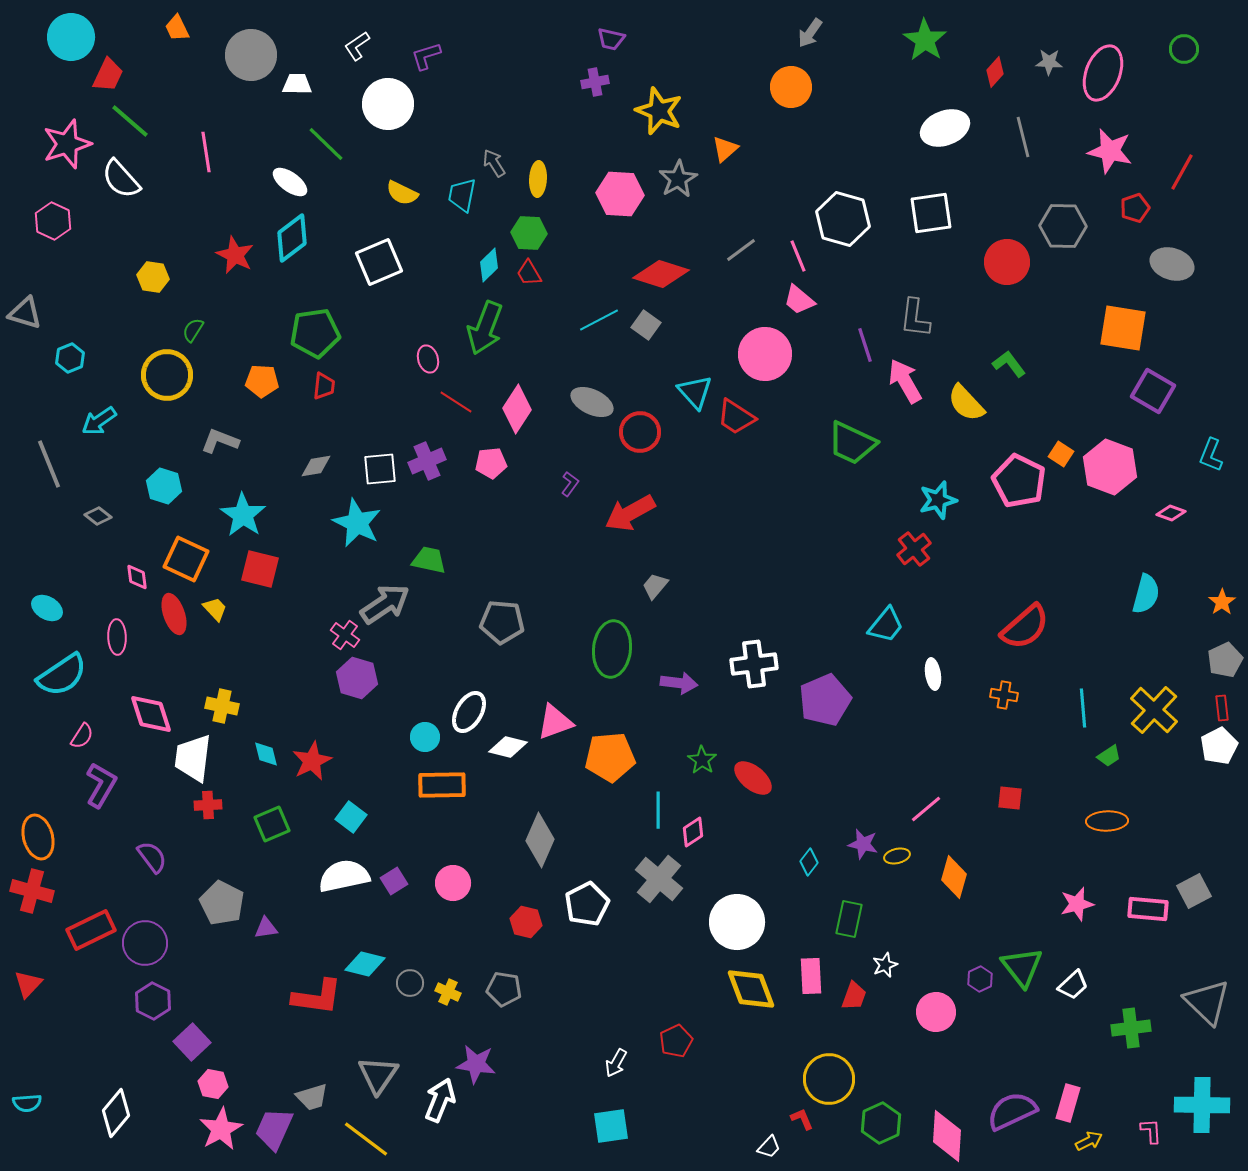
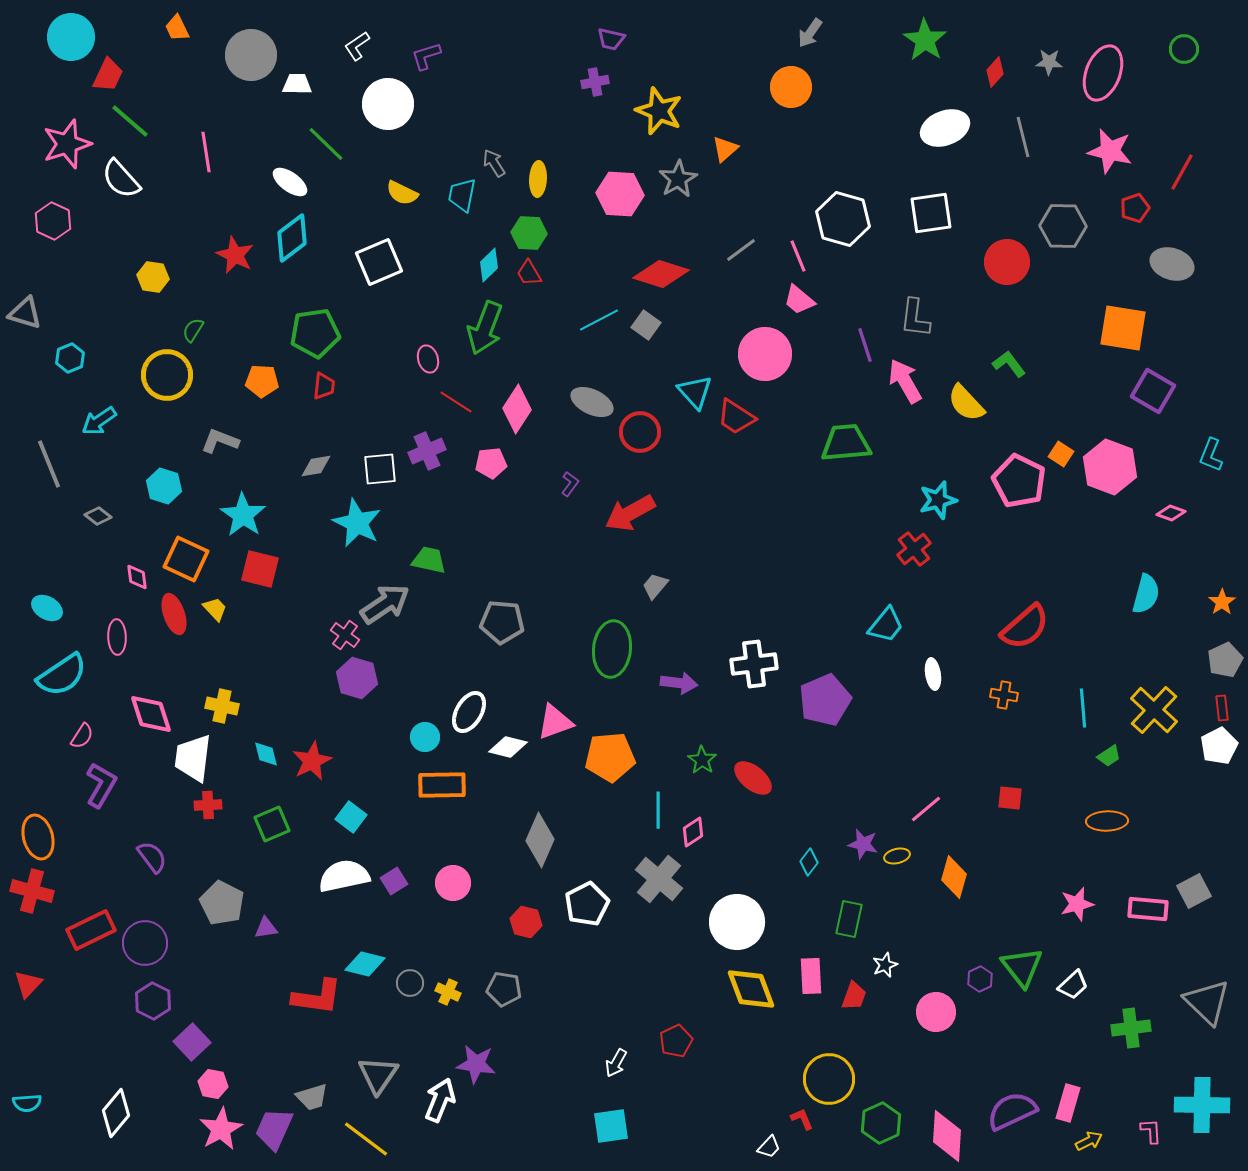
green trapezoid at (852, 443): moved 6 px left; rotated 150 degrees clockwise
purple cross at (427, 461): moved 10 px up
